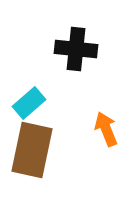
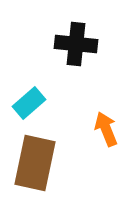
black cross: moved 5 px up
brown rectangle: moved 3 px right, 13 px down
